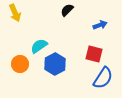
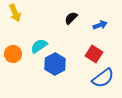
black semicircle: moved 4 px right, 8 px down
red square: rotated 18 degrees clockwise
orange circle: moved 7 px left, 10 px up
blue semicircle: rotated 20 degrees clockwise
